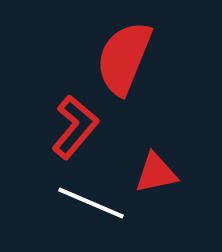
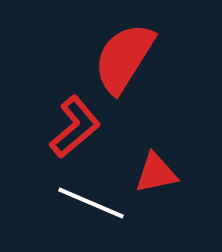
red semicircle: rotated 10 degrees clockwise
red L-shape: rotated 10 degrees clockwise
